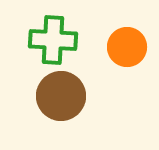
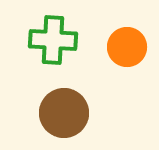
brown circle: moved 3 px right, 17 px down
